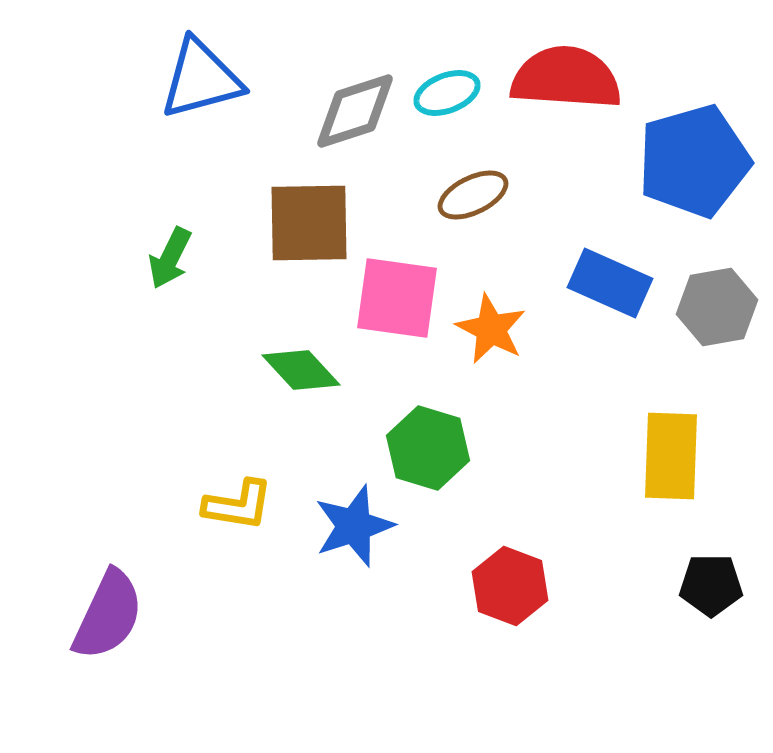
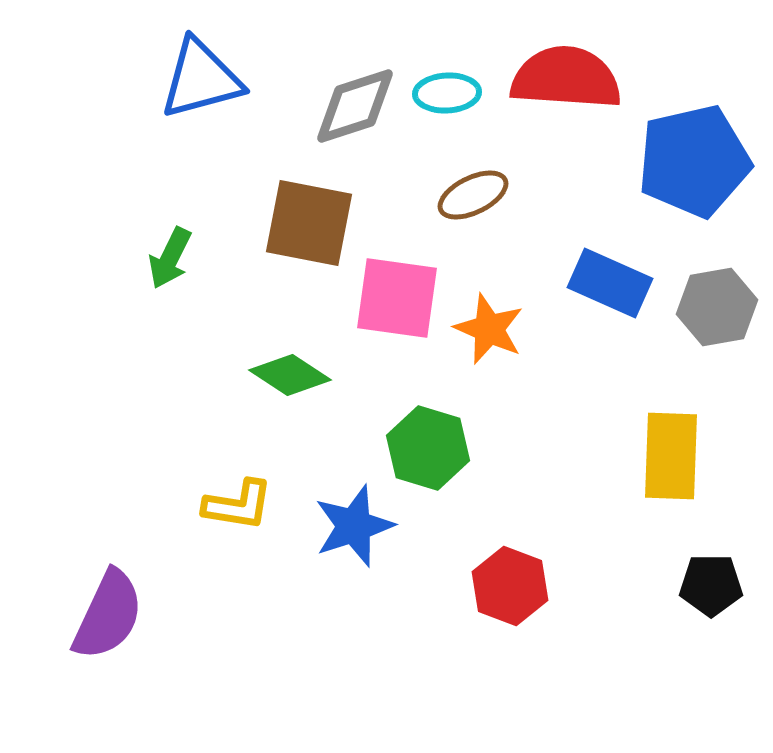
cyan ellipse: rotated 18 degrees clockwise
gray diamond: moved 5 px up
blue pentagon: rotated 3 degrees clockwise
brown square: rotated 12 degrees clockwise
orange star: moved 2 px left; rotated 4 degrees counterclockwise
green diamond: moved 11 px left, 5 px down; rotated 14 degrees counterclockwise
